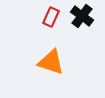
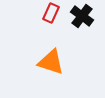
red rectangle: moved 4 px up
